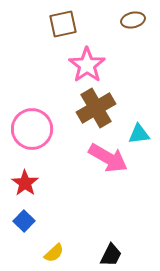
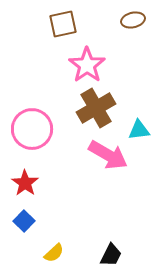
cyan triangle: moved 4 px up
pink arrow: moved 3 px up
